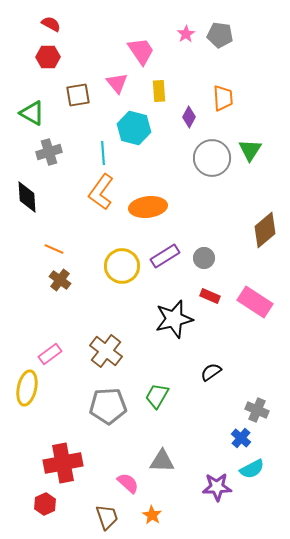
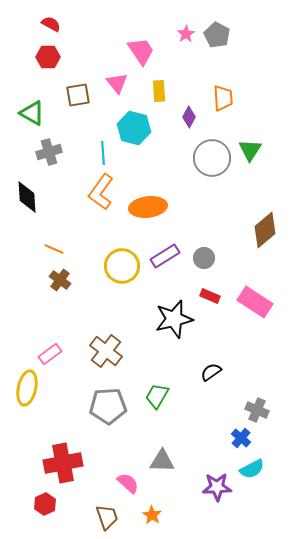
gray pentagon at (220, 35): moved 3 px left; rotated 20 degrees clockwise
